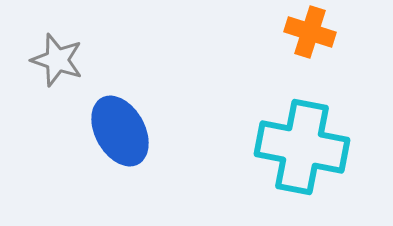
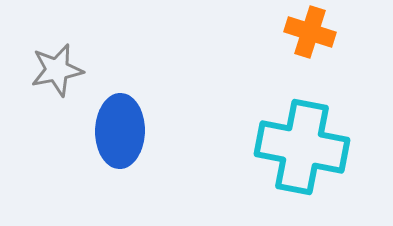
gray star: moved 10 px down; rotated 30 degrees counterclockwise
blue ellipse: rotated 30 degrees clockwise
